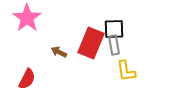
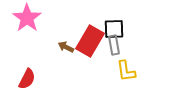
red rectangle: moved 1 px left, 2 px up; rotated 8 degrees clockwise
brown arrow: moved 7 px right, 5 px up
